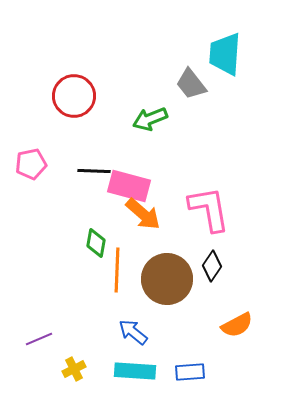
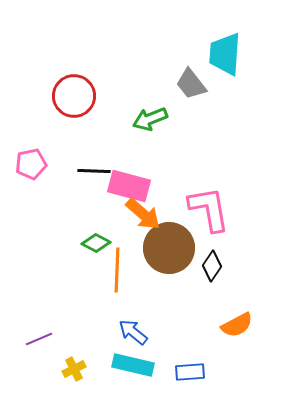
green diamond: rotated 72 degrees counterclockwise
brown circle: moved 2 px right, 31 px up
cyan rectangle: moved 2 px left, 6 px up; rotated 9 degrees clockwise
